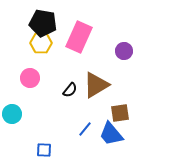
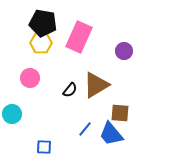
brown square: rotated 12 degrees clockwise
blue square: moved 3 px up
